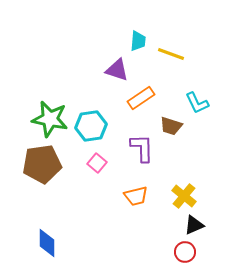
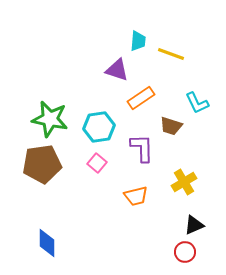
cyan hexagon: moved 8 px right, 1 px down
yellow cross: moved 14 px up; rotated 20 degrees clockwise
